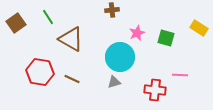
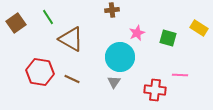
green square: moved 2 px right
gray triangle: rotated 40 degrees counterclockwise
